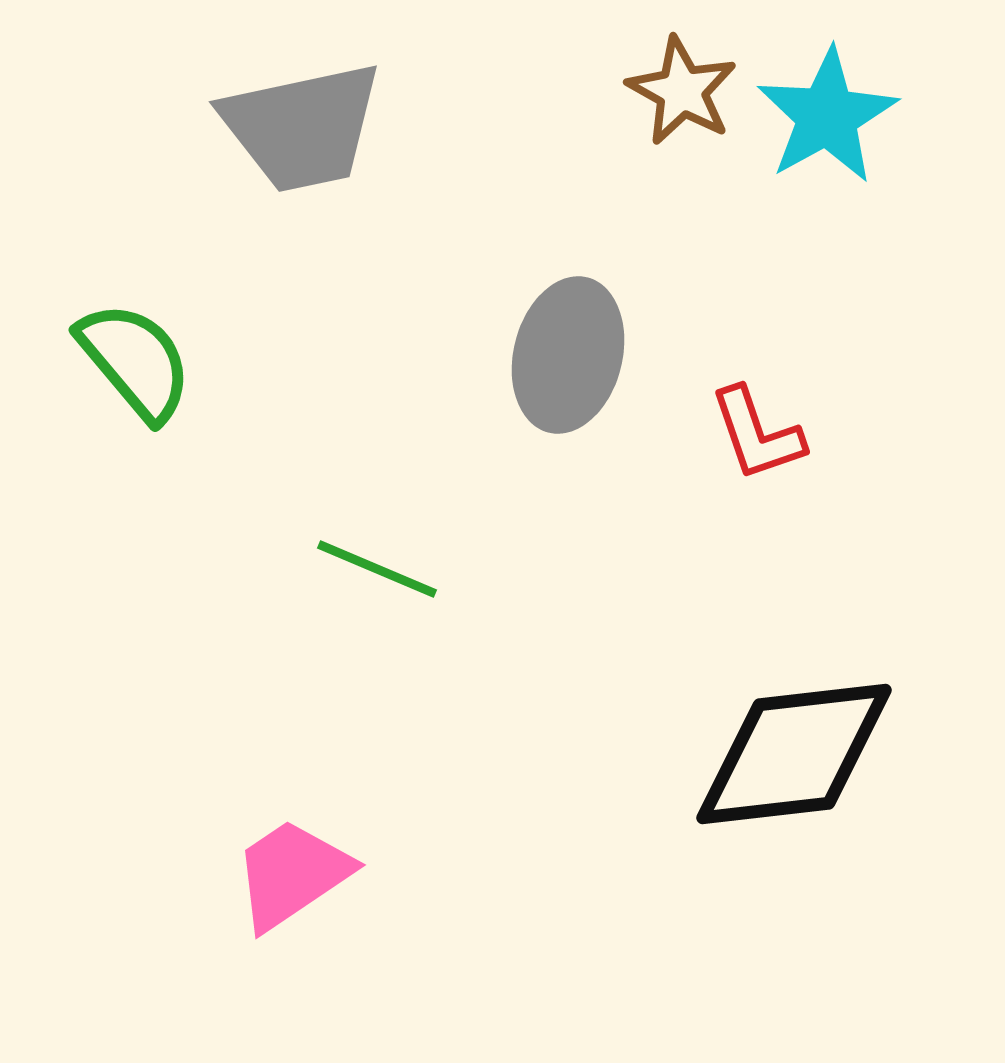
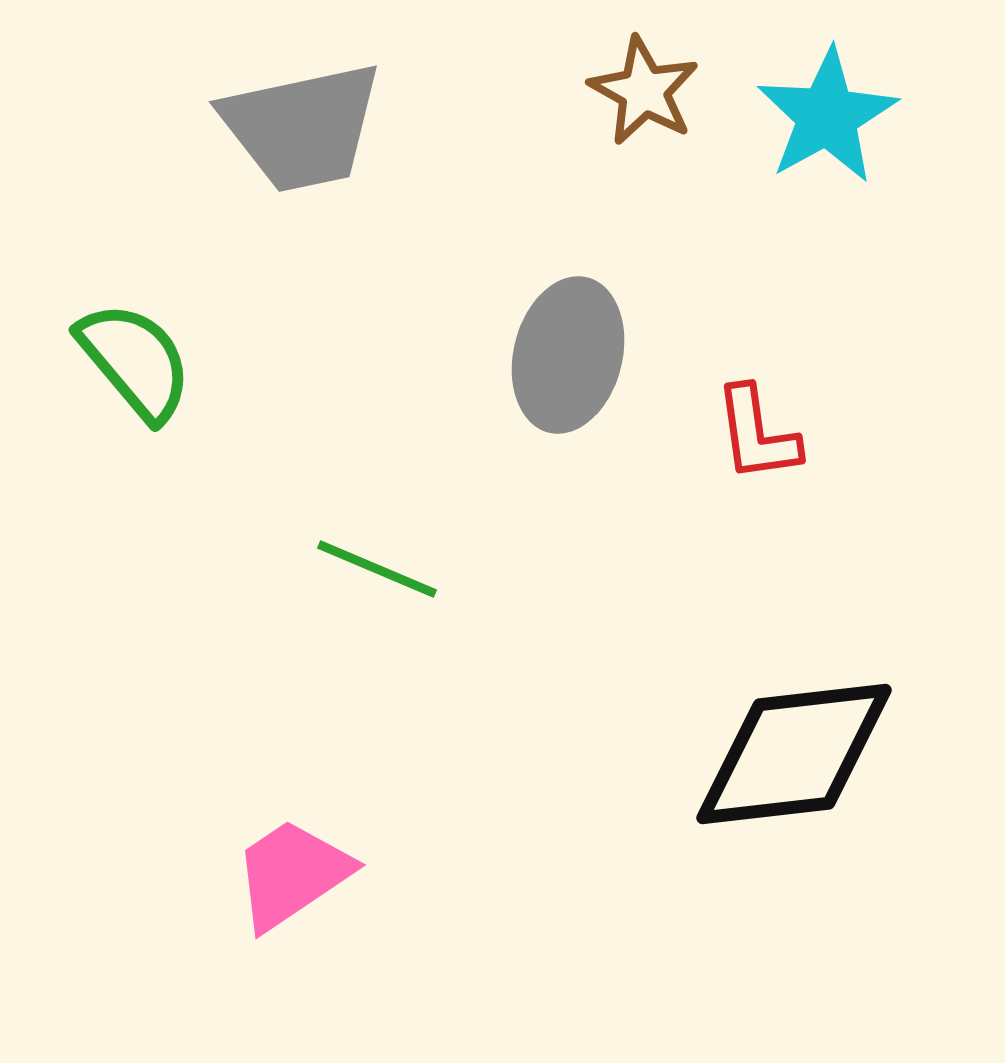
brown star: moved 38 px left
red L-shape: rotated 11 degrees clockwise
